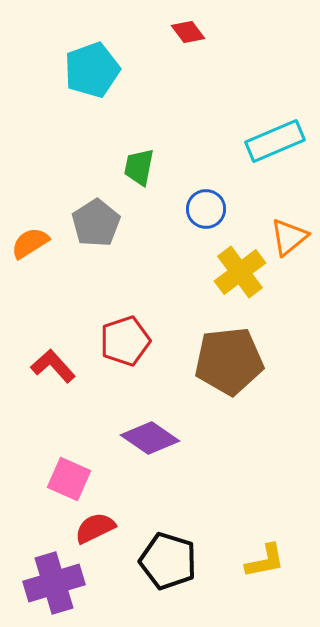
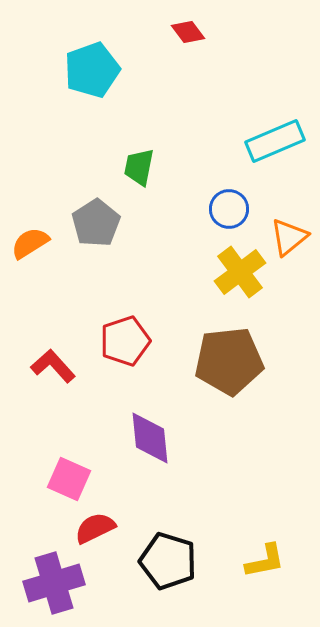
blue circle: moved 23 px right
purple diamond: rotated 50 degrees clockwise
